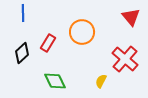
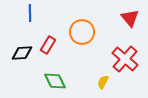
blue line: moved 7 px right
red triangle: moved 1 px left, 1 px down
red rectangle: moved 2 px down
black diamond: rotated 40 degrees clockwise
yellow semicircle: moved 2 px right, 1 px down
